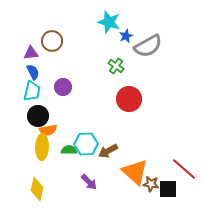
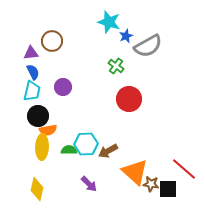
purple arrow: moved 2 px down
